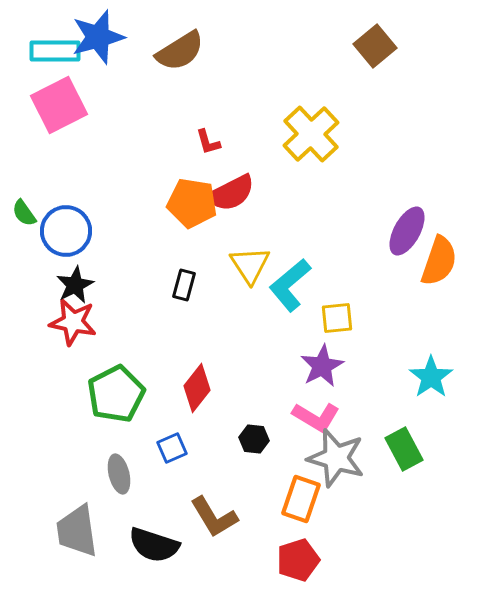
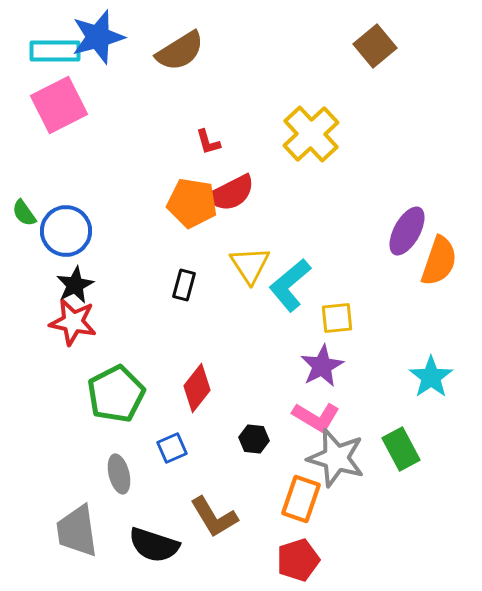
green rectangle: moved 3 px left
